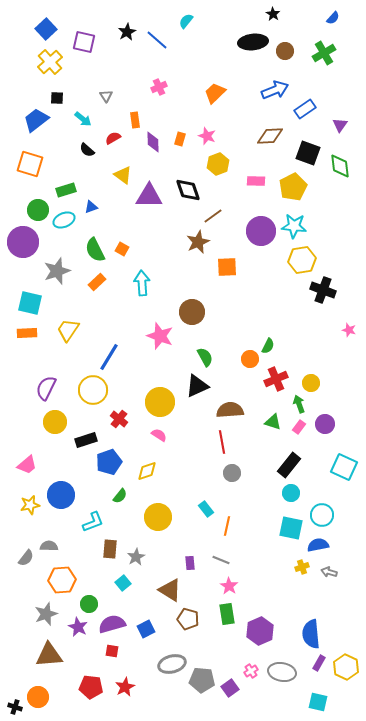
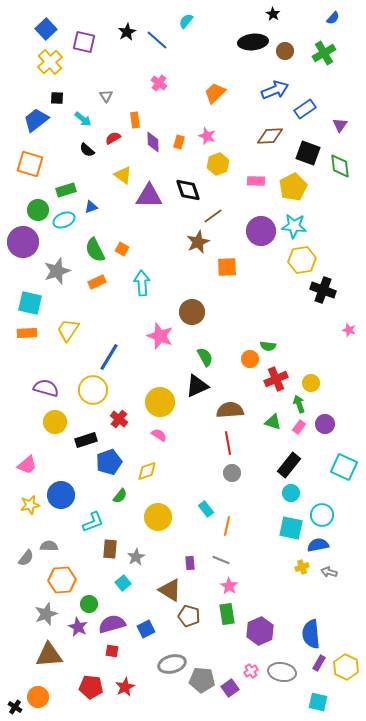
pink cross at (159, 87): moved 4 px up; rotated 28 degrees counterclockwise
orange rectangle at (180, 139): moved 1 px left, 3 px down
orange rectangle at (97, 282): rotated 18 degrees clockwise
green semicircle at (268, 346): rotated 70 degrees clockwise
purple semicircle at (46, 388): rotated 80 degrees clockwise
red line at (222, 442): moved 6 px right, 1 px down
brown pentagon at (188, 619): moved 1 px right, 3 px up
black cross at (15, 707): rotated 16 degrees clockwise
